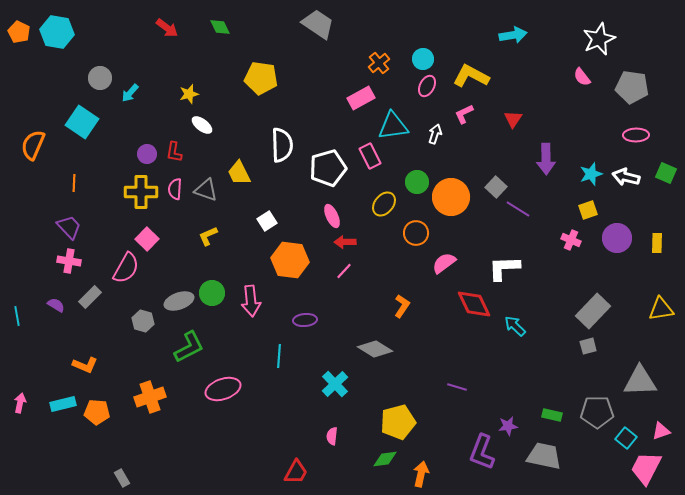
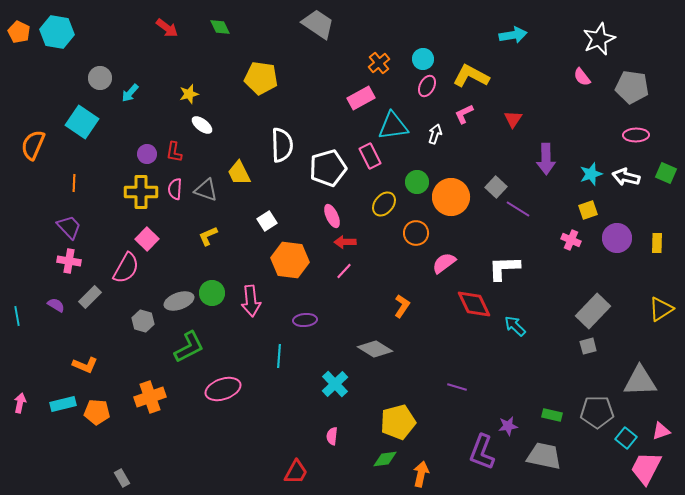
yellow triangle at (661, 309): rotated 24 degrees counterclockwise
